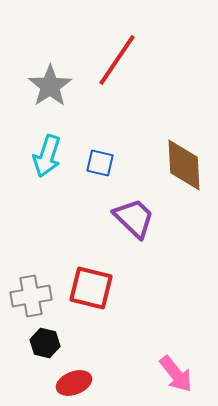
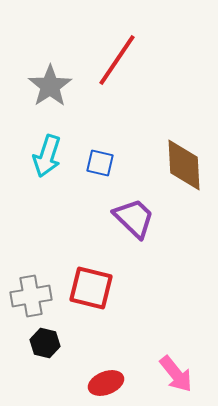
red ellipse: moved 32 px right
